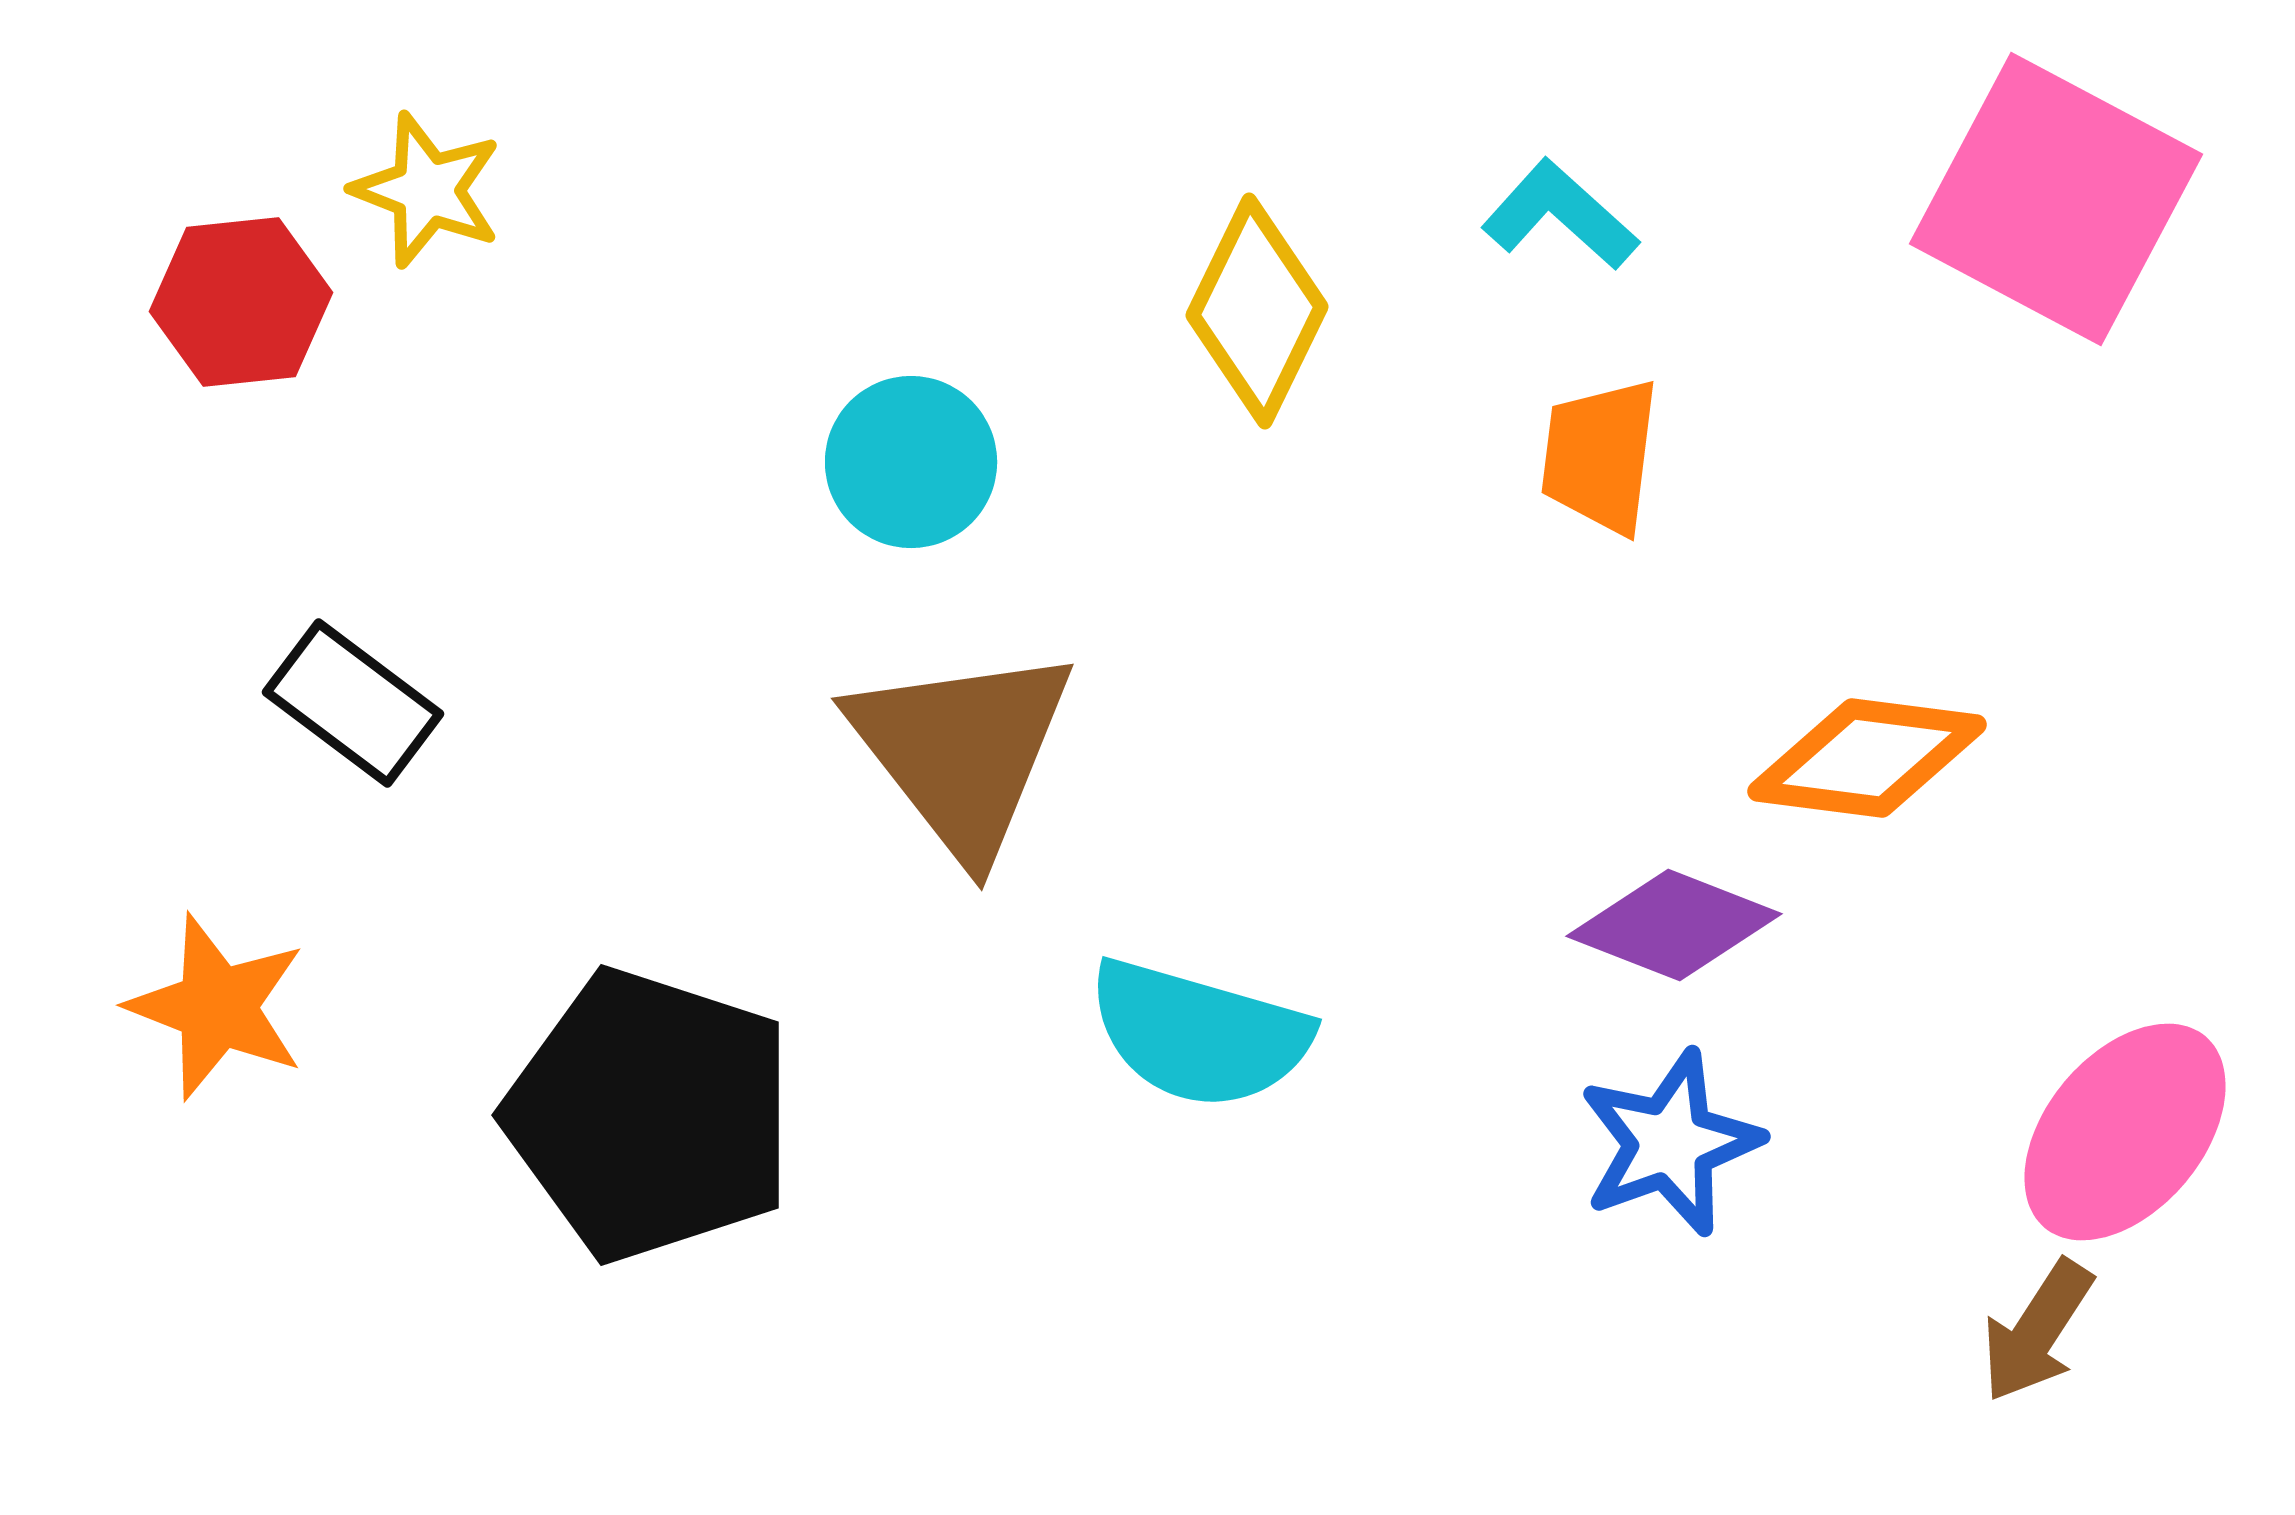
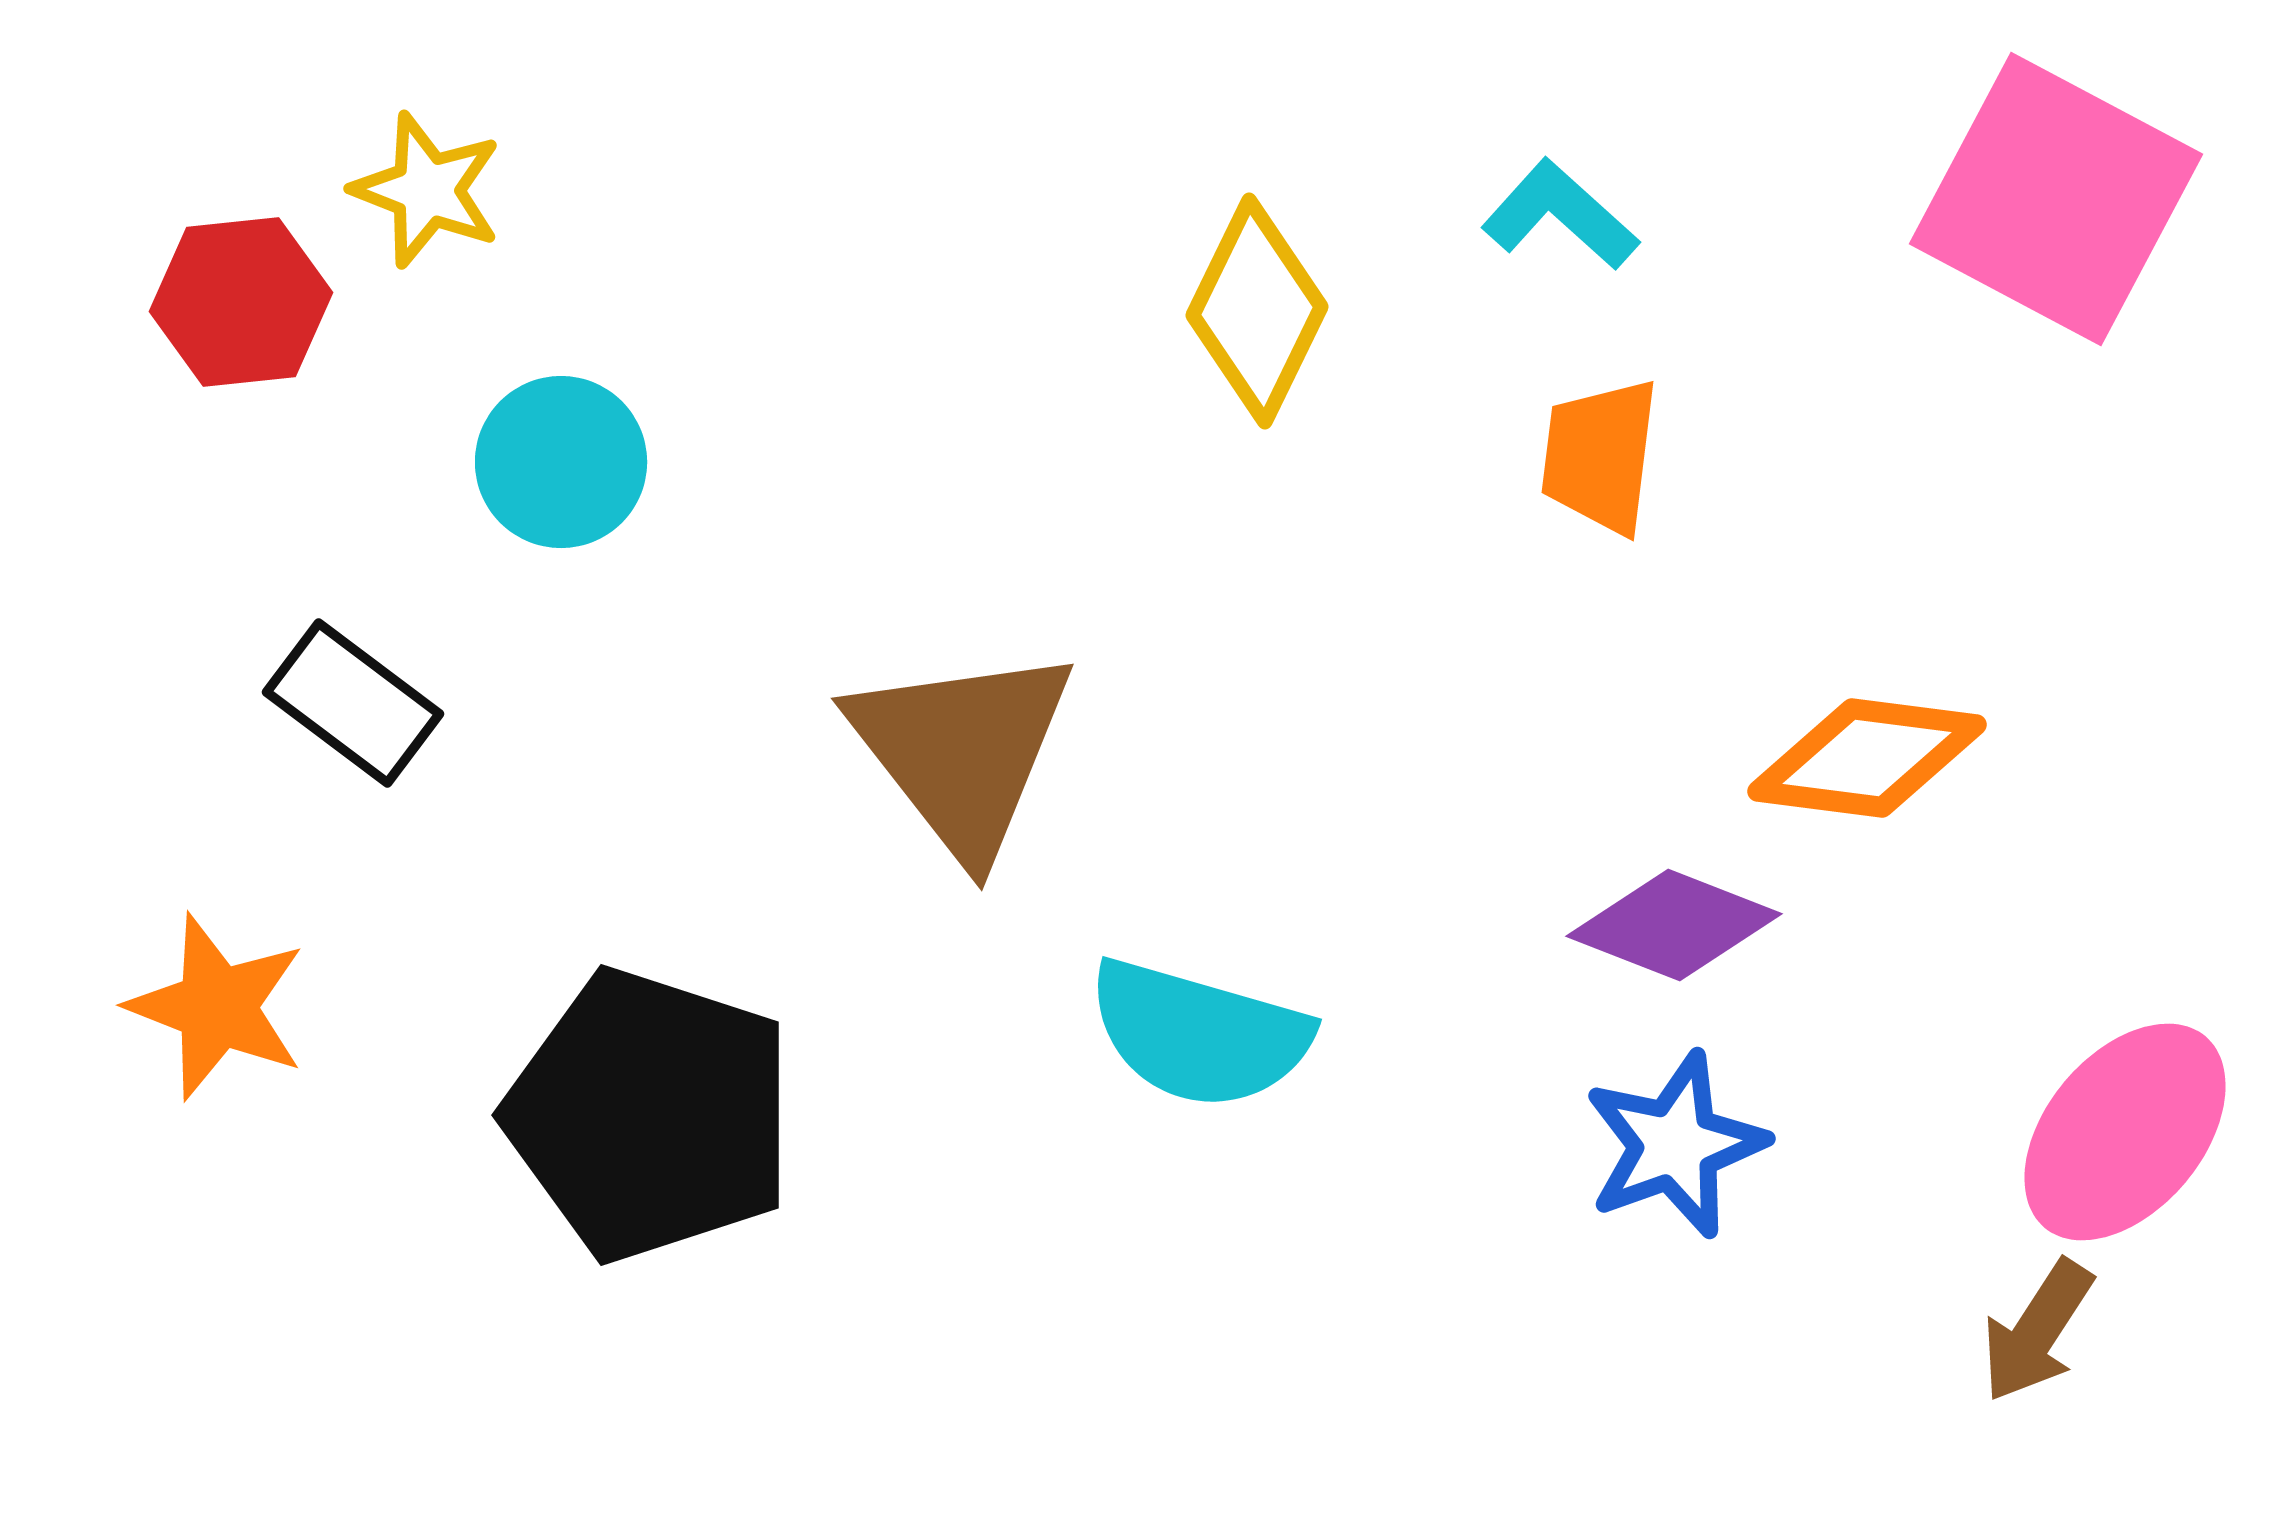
cyan circle: moved 350 px left
blue star: moved 5 px right, 2 px down
